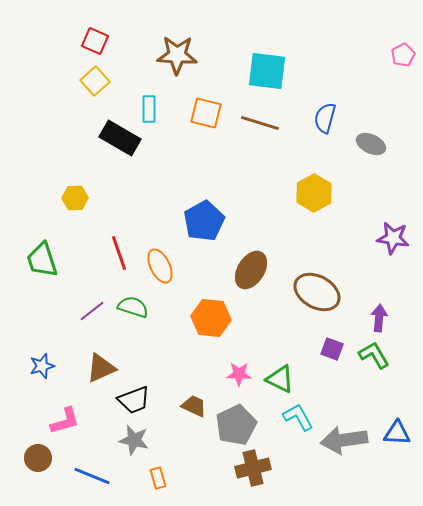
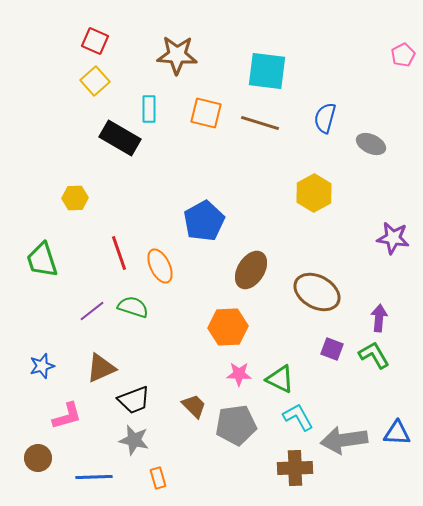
orange hexagon at (211, 318): moved 17 px right, 9 px down; rotated 9 degrees counterclockwise
brown trapezoid at (194, 406): rotated 20 degrees clockwise
pink L-shape at (65, 421): moved 2 px right, 5 px up
gray pentagon at (236, 425): rotated 18 degrees clockwise
brown cross at (253, 468): moved 42 px right; rotated 12 degrees clockwise
blue line at (92, 476): moved 2 px right, 1 px down; rotated 24 degrees counterclockwise
